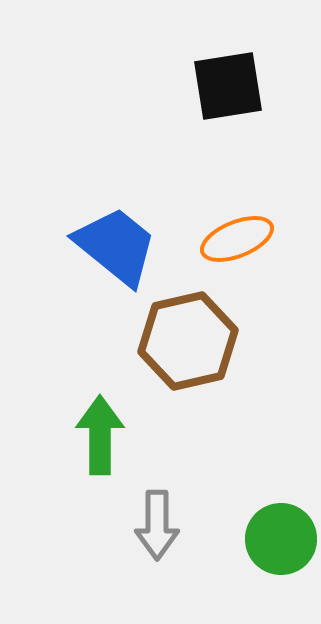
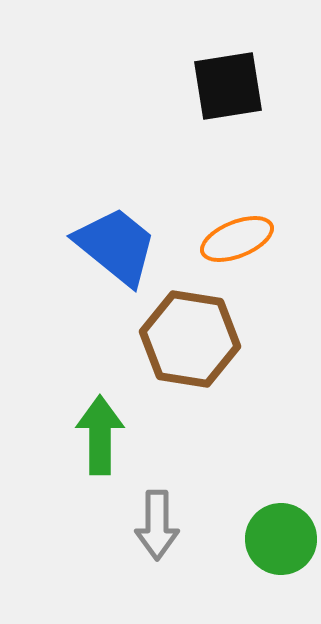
brown hexagon: moved 2 px right, 2 px up; rotated 22 degrees clockwise
